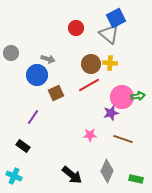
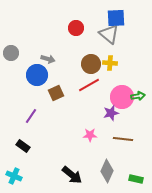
blue square: rotated 24 degrees clockwise
purple line: moved 2 px left, 1 px up
brown line: rotated 12 degrees counterclockwise
